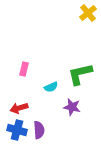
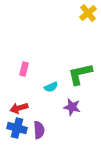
blue cross: moved 2 px up
